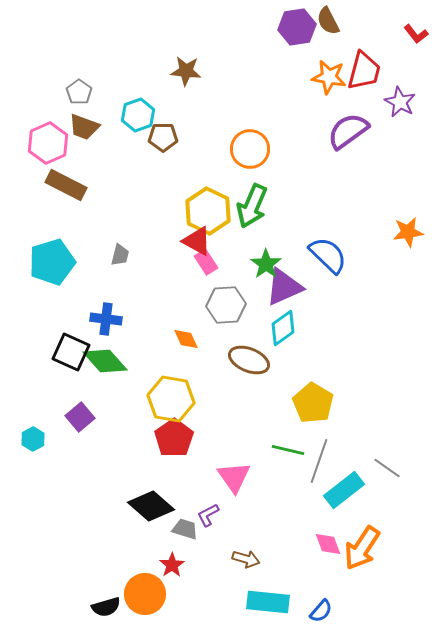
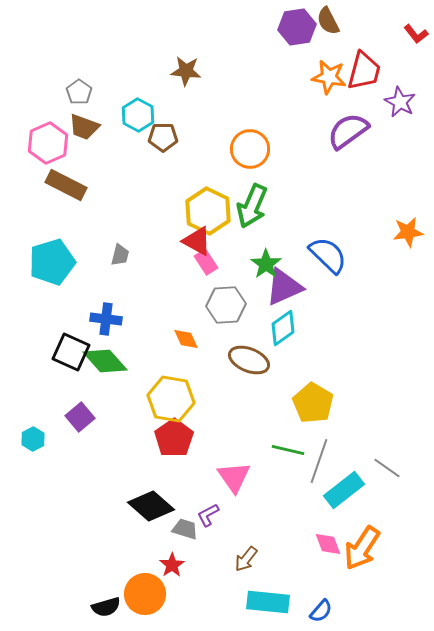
cyan hexagon at (138, 115): rotated 12 degrees counterclockwise
brown arrow at (246, 559): rotated 112 degrees clockwise
